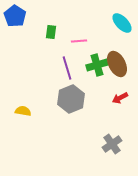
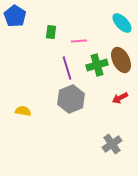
brown ellipse: moved 4 px right, 4 px up
